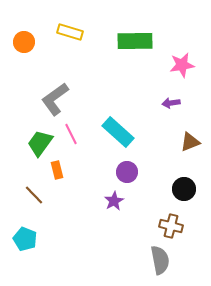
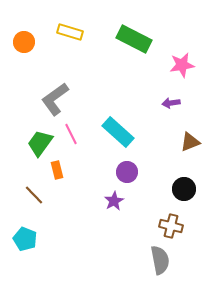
green rectangle: moved 1 px left, 2 px up; rotated 28 degrees clockwise
